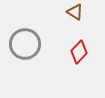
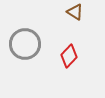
red diamond: moved 10 px left, 4 px down
